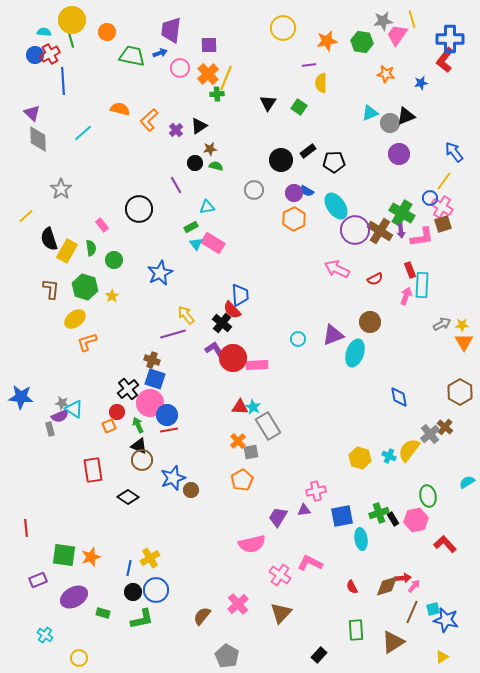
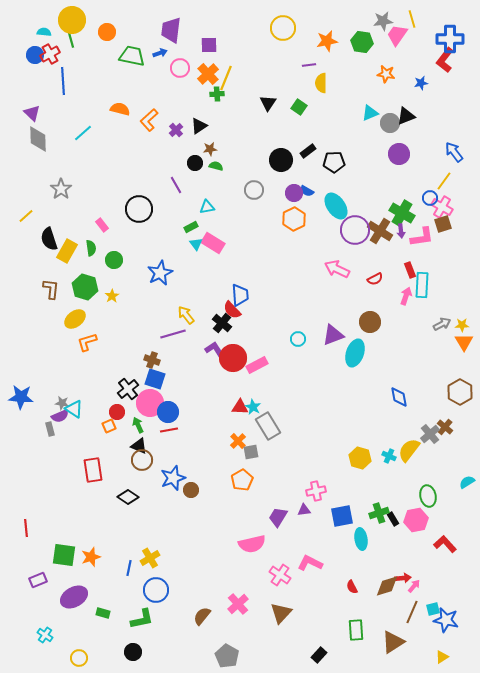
pink rectangle at (257, 365): rotated 25 degrees counterclockwise
blue circle at (167, 415): moved 1 px right, 3 px up
black circle at (133, 592): moved 60 px down
